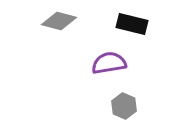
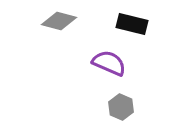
purple semicircle: rotated 32 degrees clockwise
gray hexagon: moved 3 px left, 1 px down
